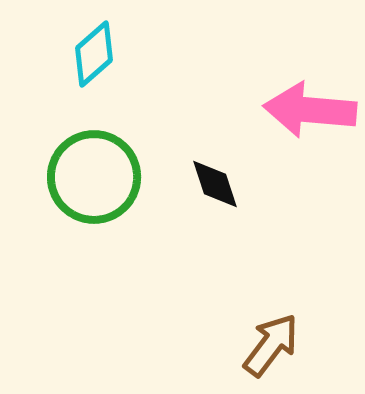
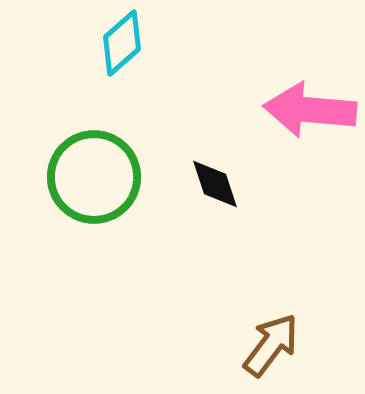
cyan diamond: moved 28 px right, 11 px up
